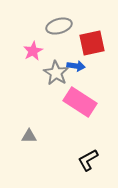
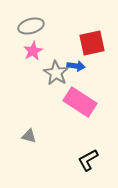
gray ellipse: moved 28 px left
gray triangle: rotated 14 degrees clockwise
